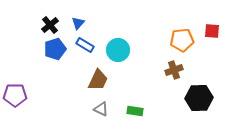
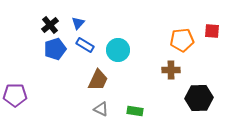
brown cross: moved 3 px left; rotated 18 degrees clockwise
